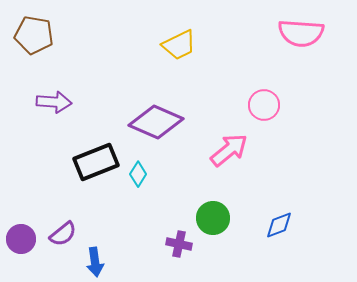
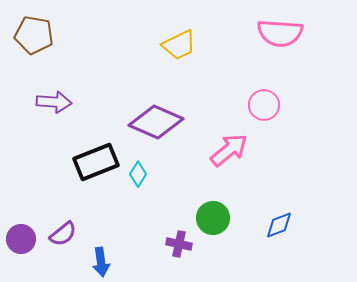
pink semicircle: moved 21 px left
blue arrow: moved 6 px right
